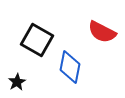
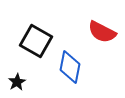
black square: moved 1 px left, 1 px down
